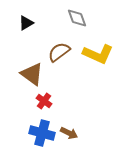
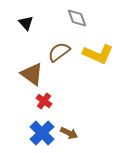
black triangle: rotated 42 degrees counterclockwise
blue cross: rotated 30 degrees clockwise
